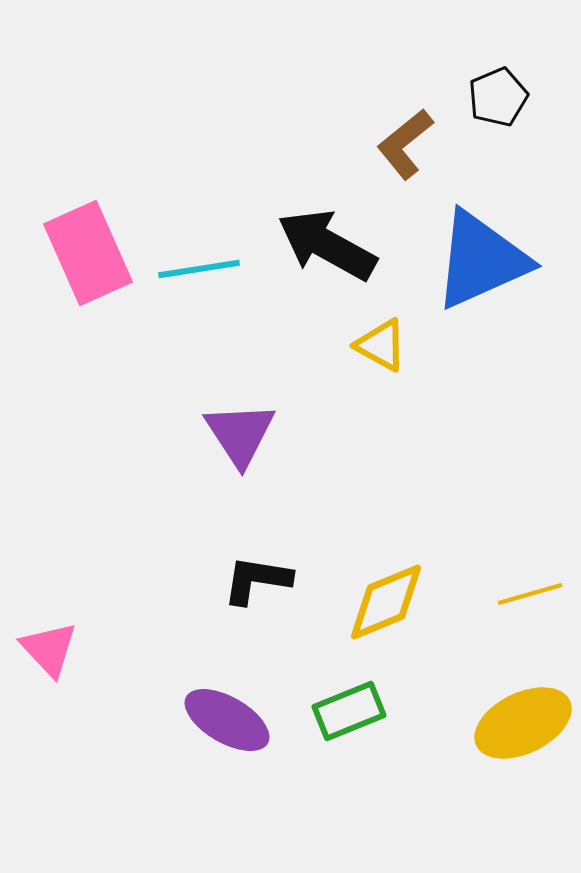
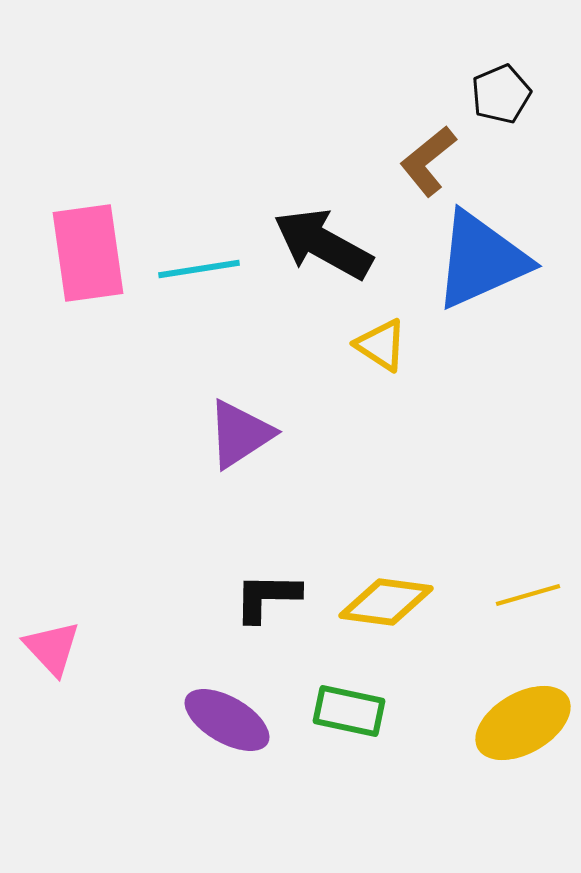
black pentagon: moved 3 px right, 3 px up
brown L-shape: moved 23 px right, 17 px down
black arrow: moved 4 px left, 1 px up
pink rectangle: rotated 16 degrees clockwise
yellow triangle: rotated 4 degrees clockwise
purple triangle: rotated 30 degrees clockwise
black L-shape: moved 10 px right, 17 px down; rotated 8 degrees counterclockwise
yellow line: moved 2 px left, 1 px down
yellow diamond: rotated 30 degrees clockwise
pink triangle: moved 3 px right, 1 px up
green rectangle: rotated 34 degrees clockwise
yellow ellipse: rotated 4 degrees counterclockwise
